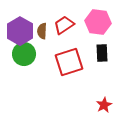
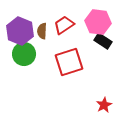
purple hexagon: rotated 8 degrees counterclockwise
black rectangle: moved 1 px right, 12 px up; rotated 54 degrees counterclockwise
